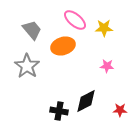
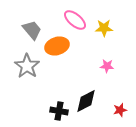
orange ellipse: moved 6 px left
red star: rotated 16 degrees counterclockwise
